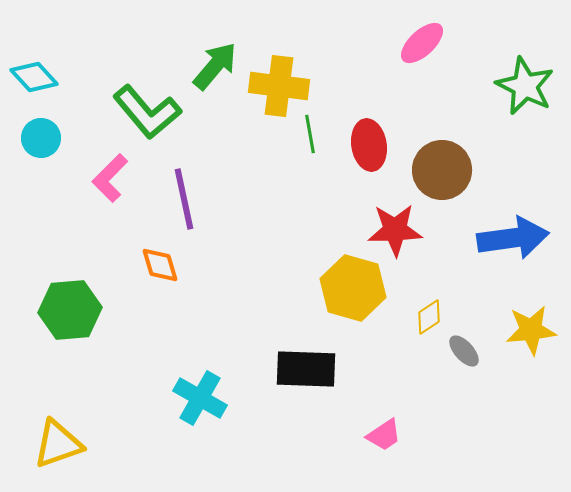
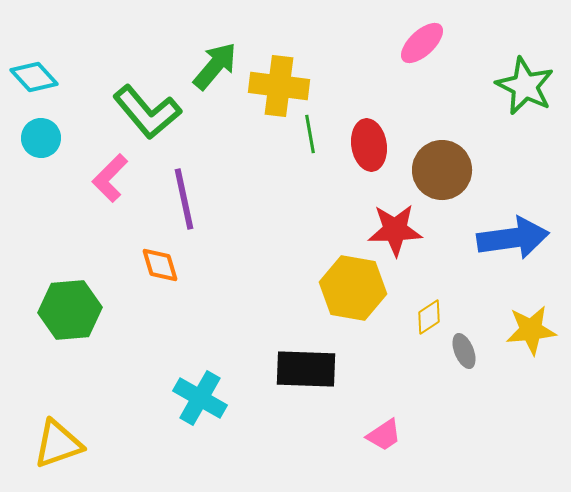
yellow hexagon: rotated 6 degrees counterclockwise
gray ellipse: rotated 20 degrees clockwise
